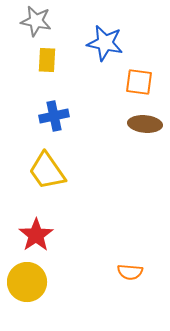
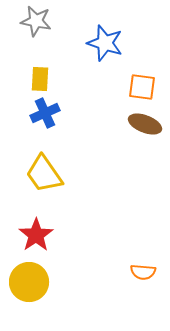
blue star: rotated 6 degrees clockwise
yellow rectangle: moved 7 px left, 19 px down
orange square: moved 3 px right, 5 px down
blue cross: moved 9 px left, 3 px up; rotated 12 degrees counterclockwise
brown ellipse: rotated 16 degrees clockwise
yellow trapezoid: moved 3 px left, 3 px down
orange semicircle: moved 13 px right
yellow circle: moved 2 px right
